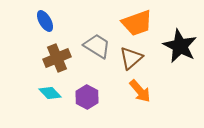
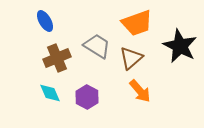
cyan diamond: rotated 20 degrees clockwise
